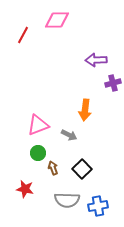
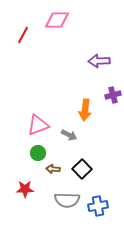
purple arrow: moved 3 px right, 1 px down
purple cross: moved 12 px down
brown arrow: moved 1 px down; rotated 64 degrees counterclockwise
red star: rotated 12 degrees counterclockwise
